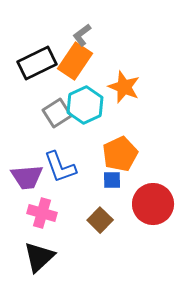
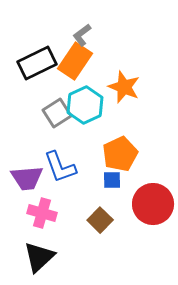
purple trapezoid: moved 1 px down
